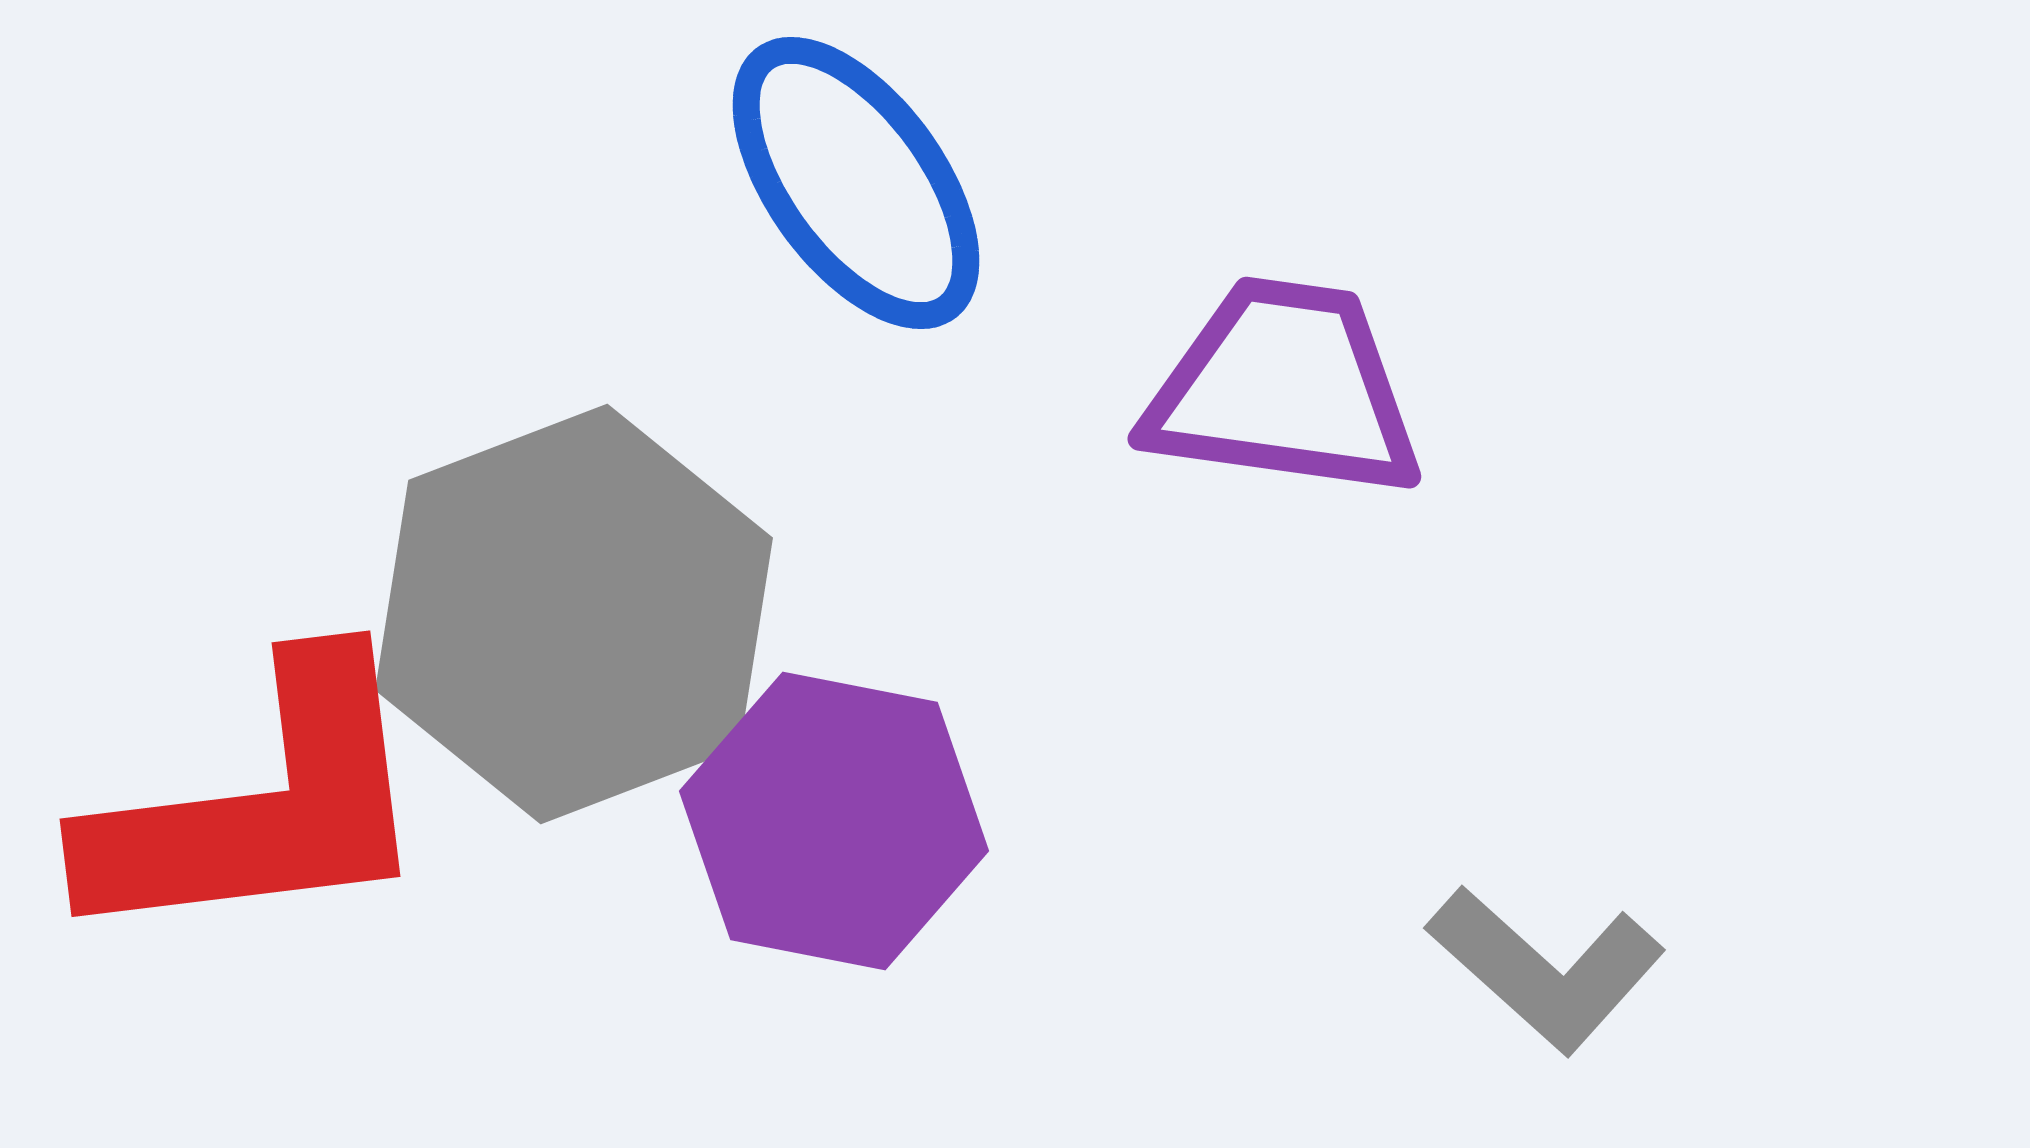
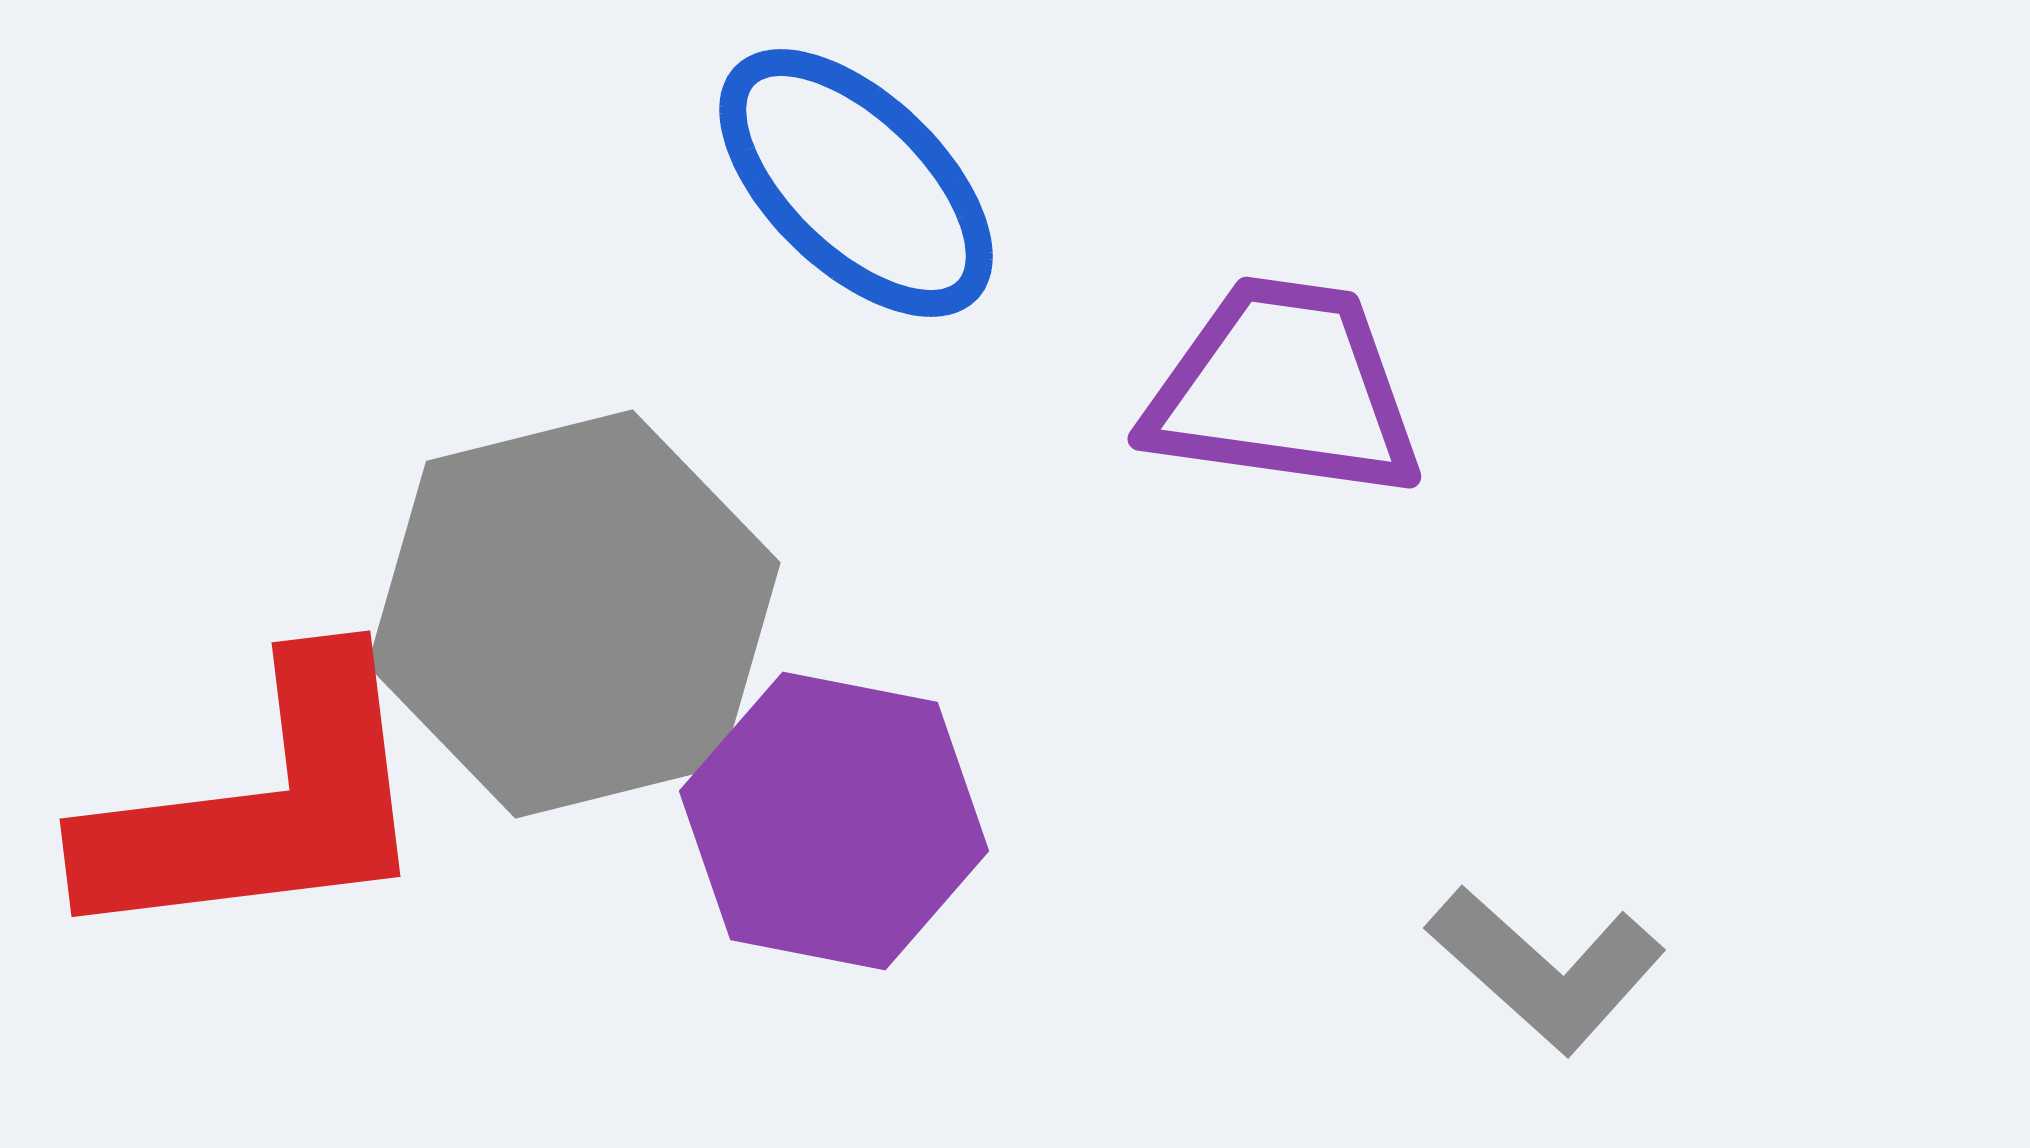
blue ellipse: rotated 10 degrees counterclockwise
gray hexagon: rotated 7 degrees clockwise
